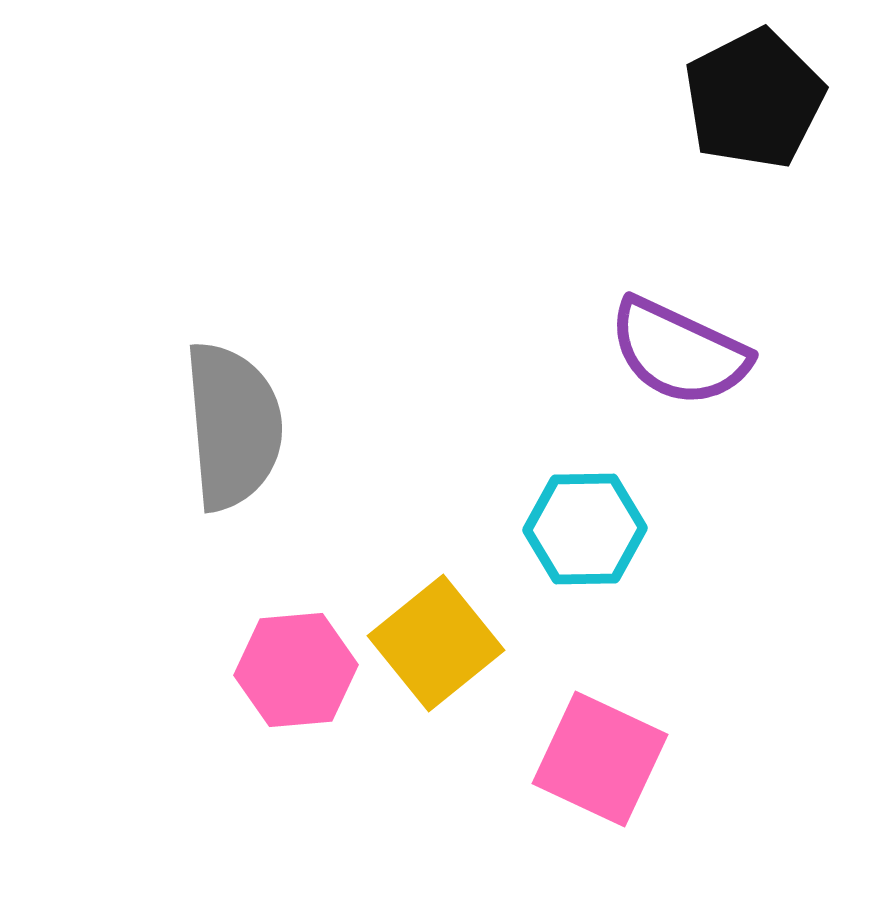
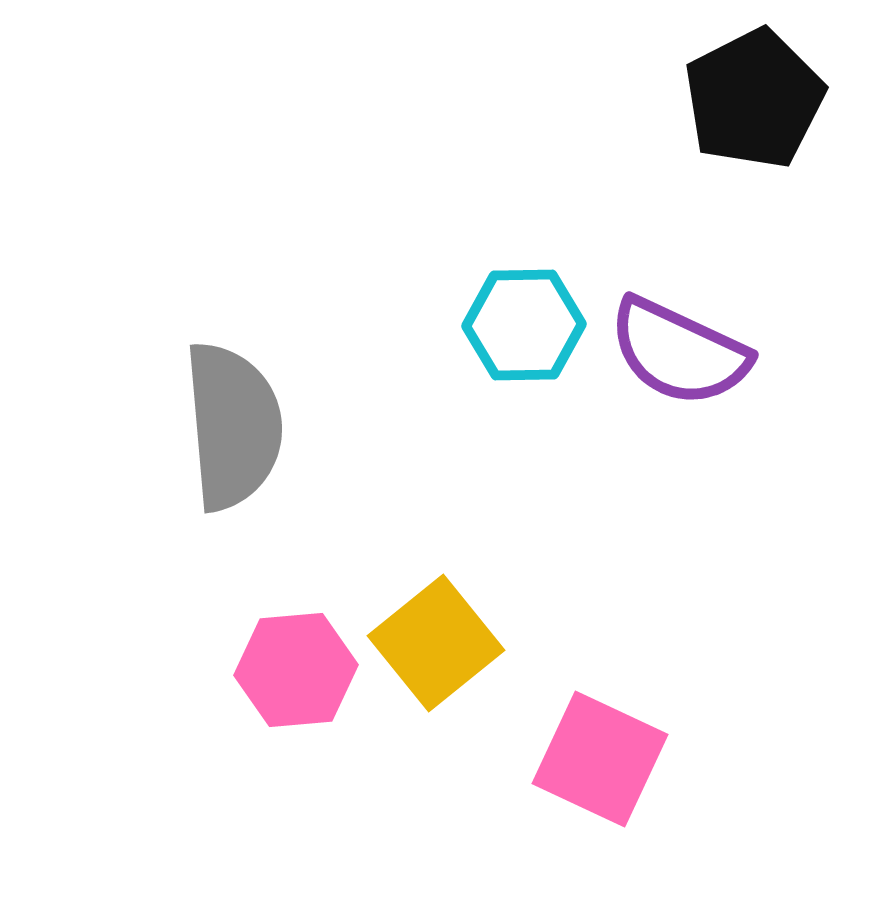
cyan hexagon: moved 61 px left, 204 px up
